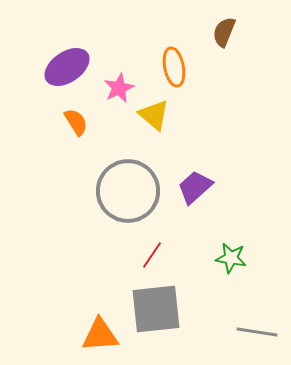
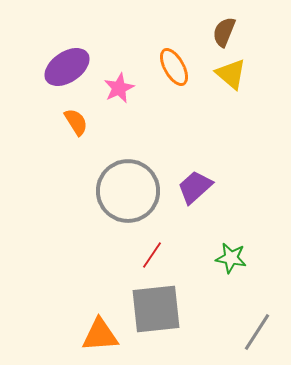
orange ellipse: rotated 18 degrees counterclockwise
yellow triangle: moved 77 px right, 41 px up
gray line: rotated 66 degrees counterclockwise
